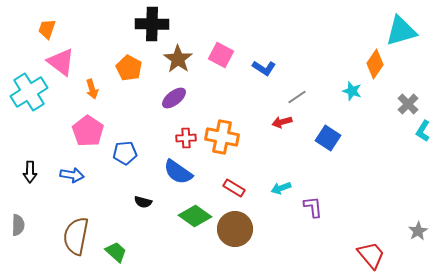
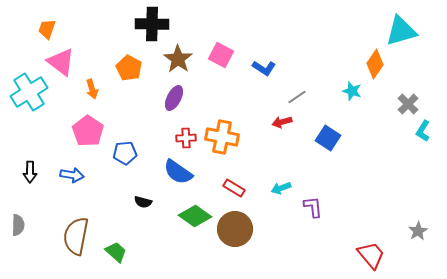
purple ellipse: rotated 25 degrees counterclockwise
